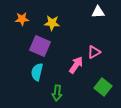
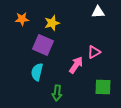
yellow star: rotated 21 degrees counterclockwise
purple square: moved 3 px right, 1 px up
green square: rotated 36 degrees counterclockwise
